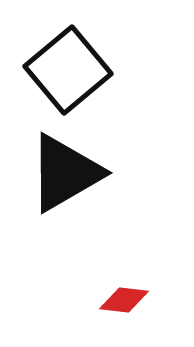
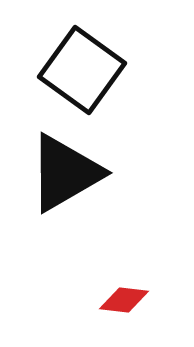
black square: moved 14 px right; rotated 14 degrees counterclockwise
